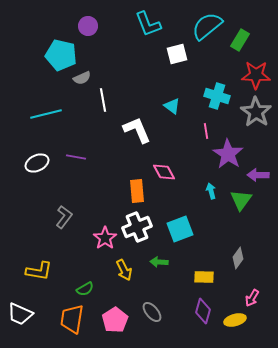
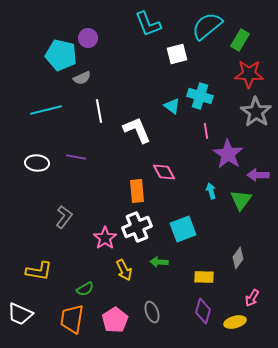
purple circle: moved 12 px down
red star: moved 7 px left, 1 px up
cyan cross: moved 17 px left
white line: moved 4 px left, 11 px down
cyan line: moved 4 px up
white ellipse: rotated 30 degrees clockwise
cyan square: moved 3 px right
gray ellipse: rotated 20 degrees clockwise
yellow ellipse: moved 2 px down
